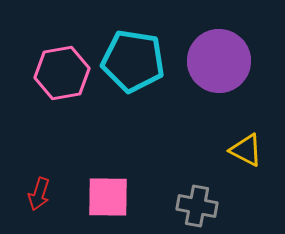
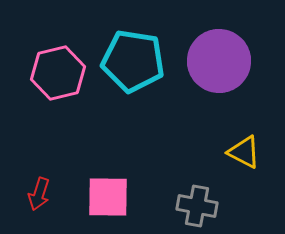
pink hexagon: moved 4 px left; rotated 4 degrees counterclockwise
yellow triangle: moved 2 px left, 2 px down
